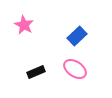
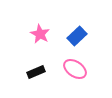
pink star: moved 16 px right, 9 px down
